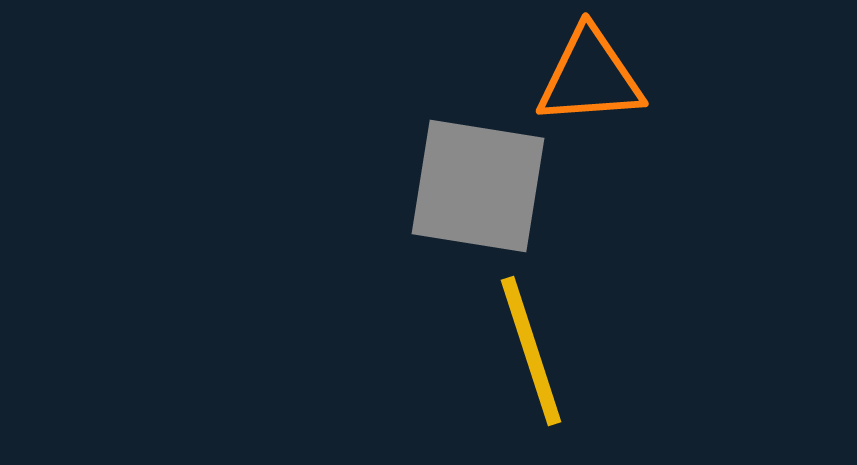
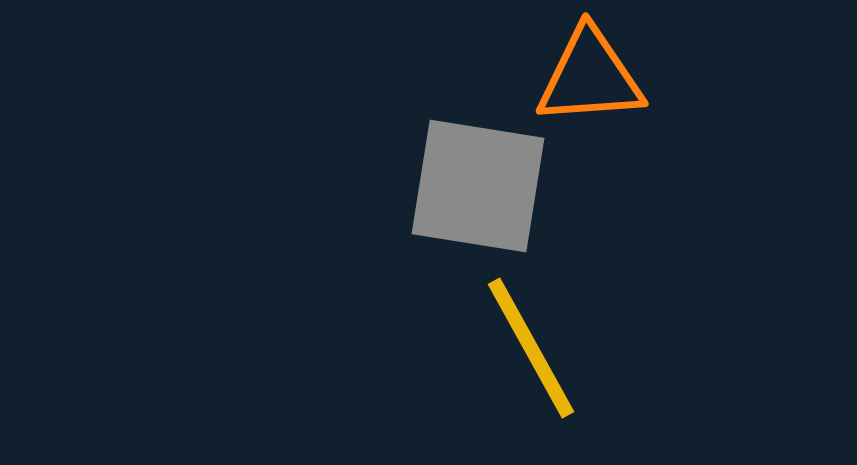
yellow line: moved 3 px up; rotated 11 degrees counterclockwise
